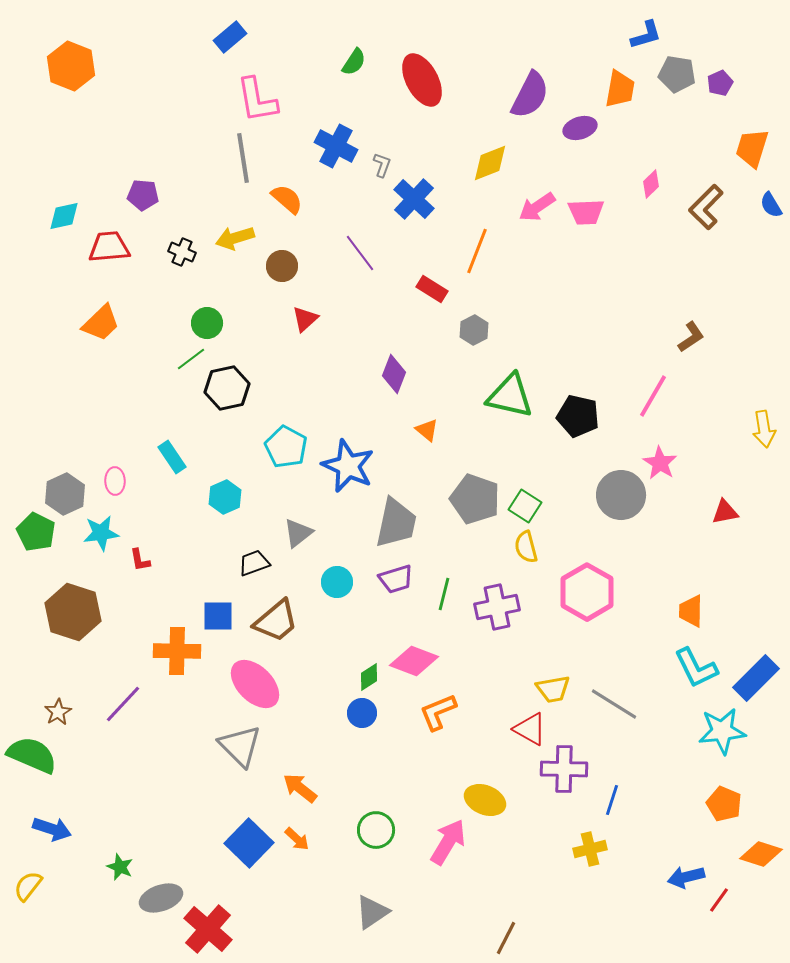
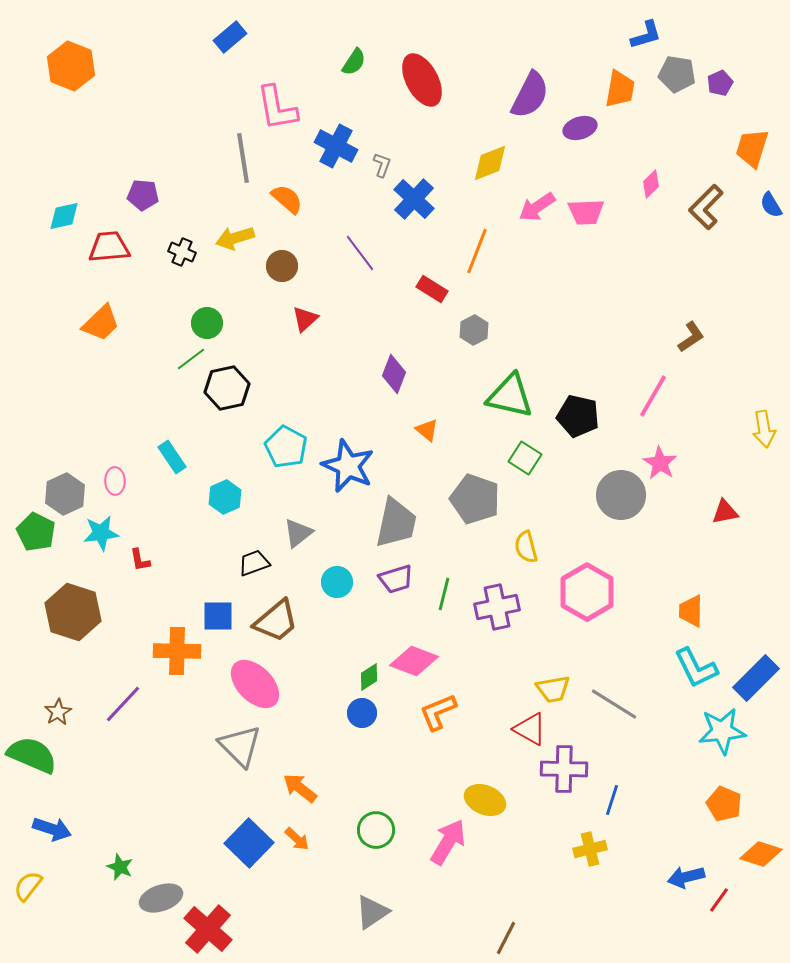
pink L-shape at (257, 100): moved 20 px right, 8 px down
green square at (525, 506): moved 48 px up
